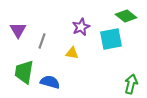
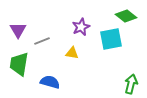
gray line: rotated 49 degrees clockwise
green trapezoid: moved 5 px left, 8 px up
